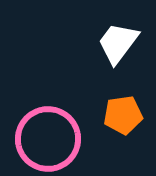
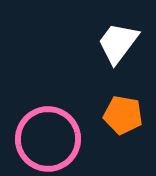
orange pentagon: rotated 18 degrees clockwise
